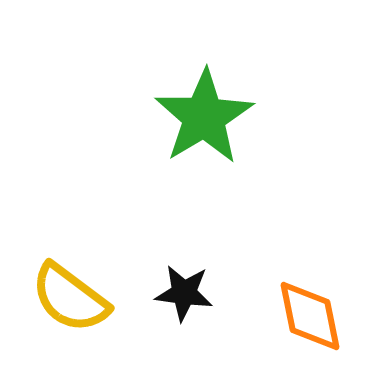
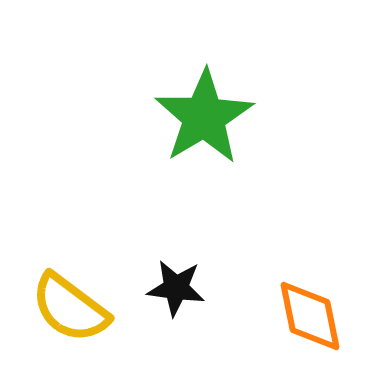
black star: moved 8 px left, 5 px up
yellow semicircle: moved 10 px down
